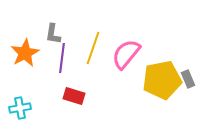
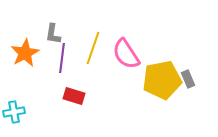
pink semicircle: rotated 72 degrees counterclockwise
cyan cross: moved 6 px left, 4 px down
